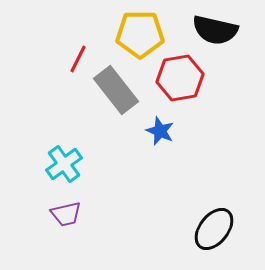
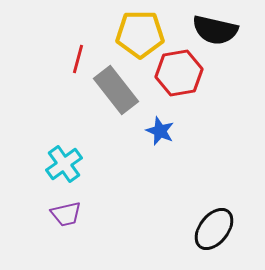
red line: rotated 12 degrees counterclockwise
red hexagon: moved 1 px left, 5 px up
